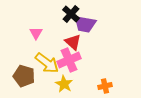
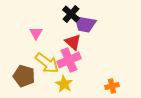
orange cross: moved 7 px right
